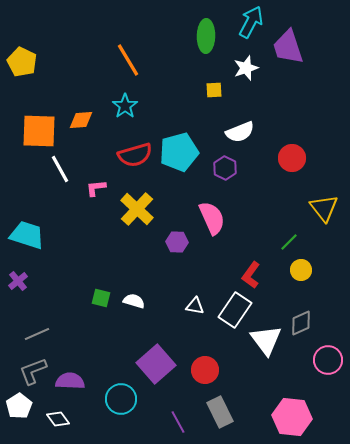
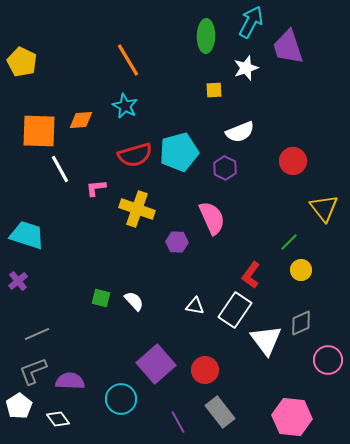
cyan star at (125, 106): rotated 10 degrees counterclockwise
red circle at (292, 158): moved 1 px right, 3 px down
yellow cross at (137, 209): rotated 24 degrees counterclockwise
white semicircle at (134, 301): rotated 30 degrees clockwise
gray rectangle at (220, 412): rotated 12 degrees counterclockwise
